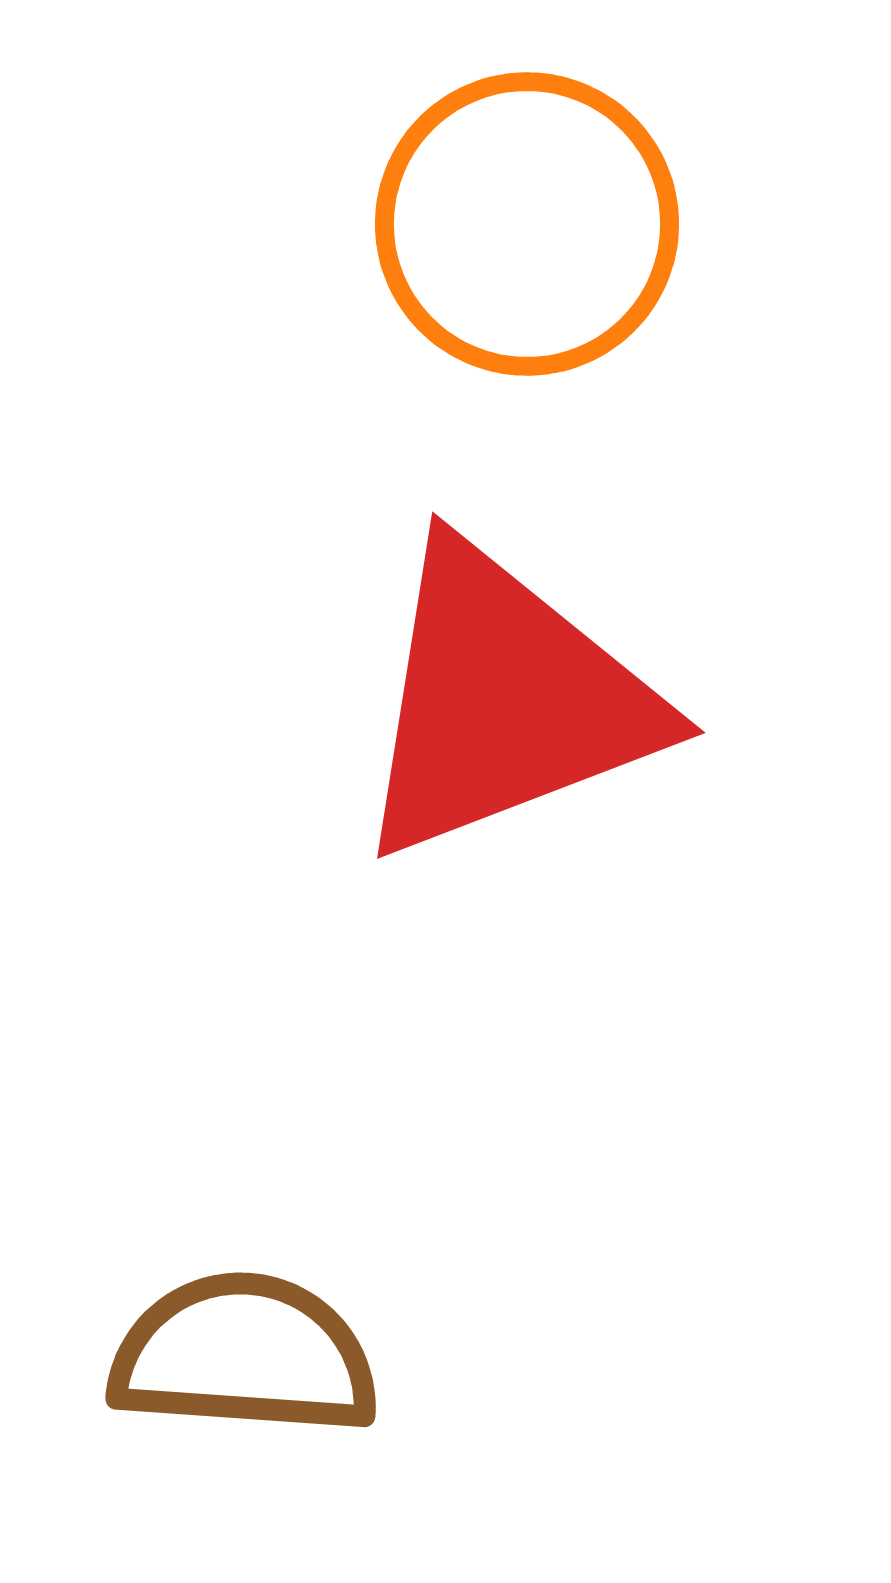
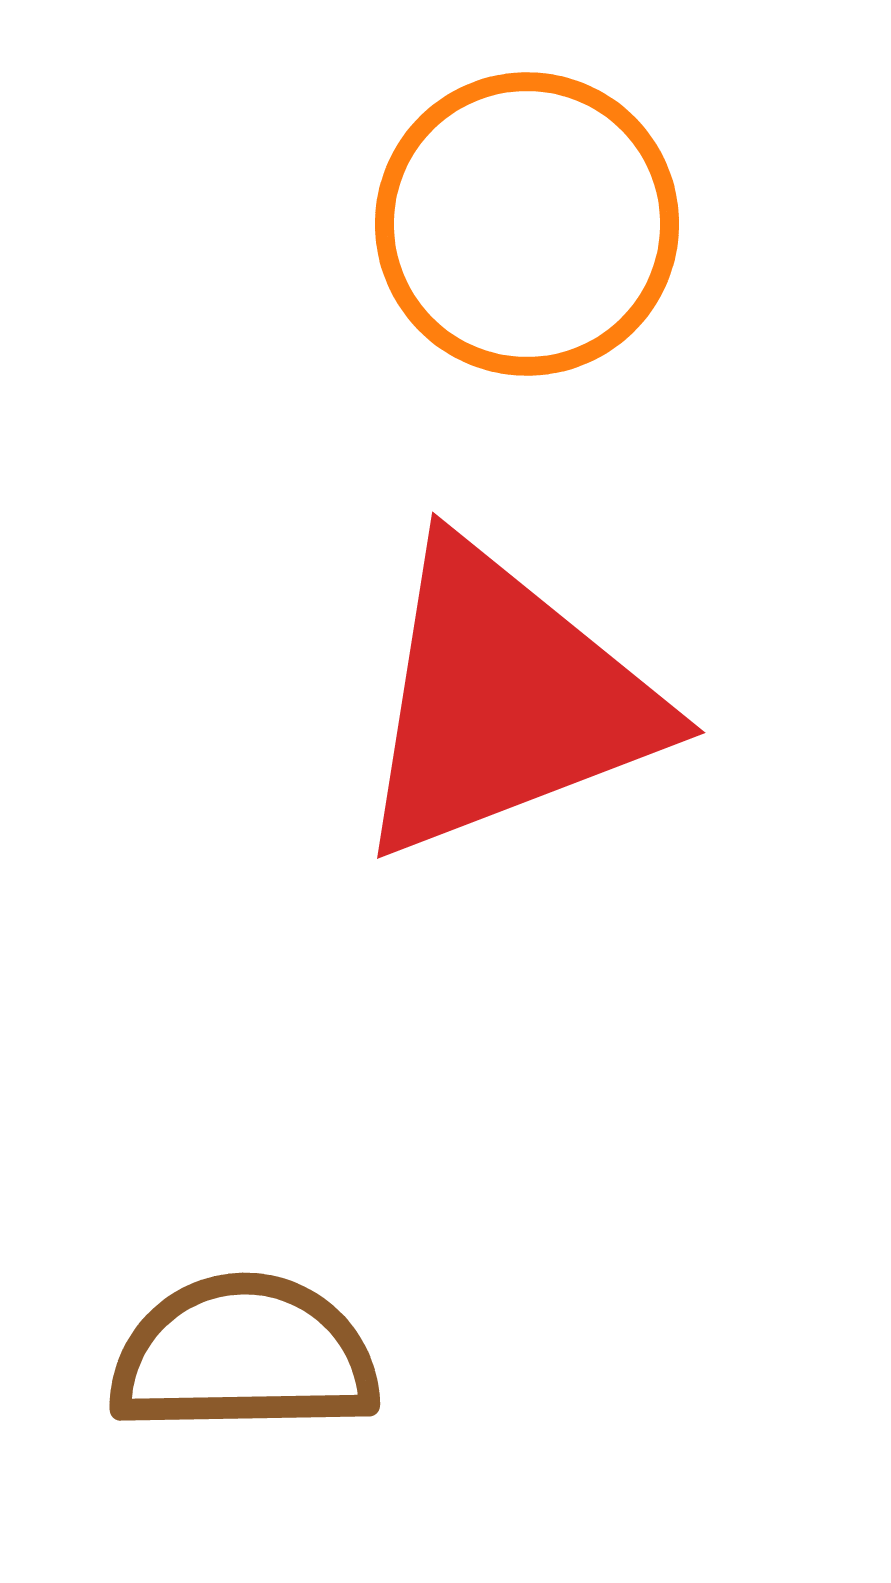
brown semicircle: rotated 5 degrees counterclockwise
